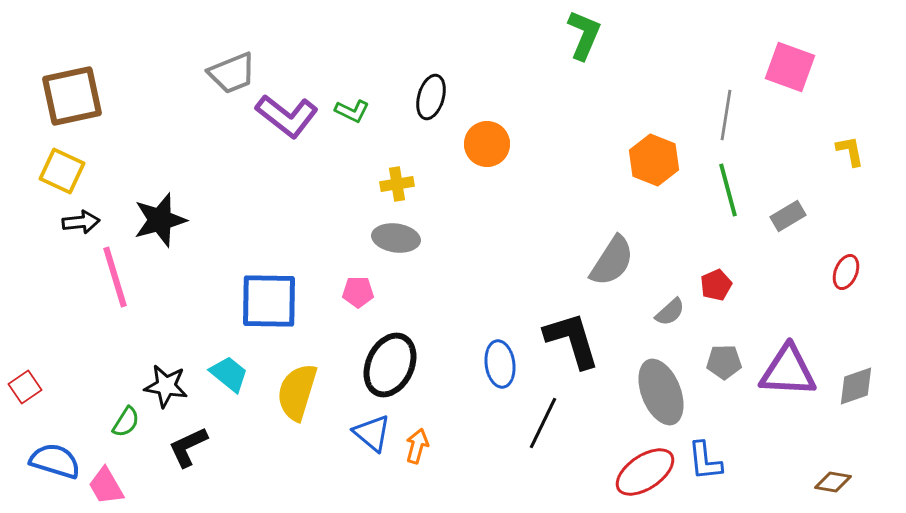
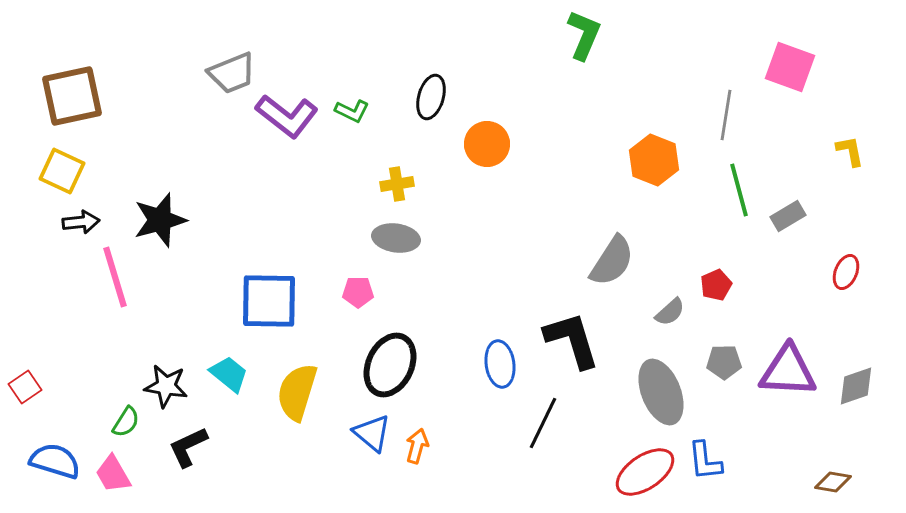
green line at (728, 190): moved 11 px right
pink trapezoid at (106, 486): moved 7 px right, 12 px up
